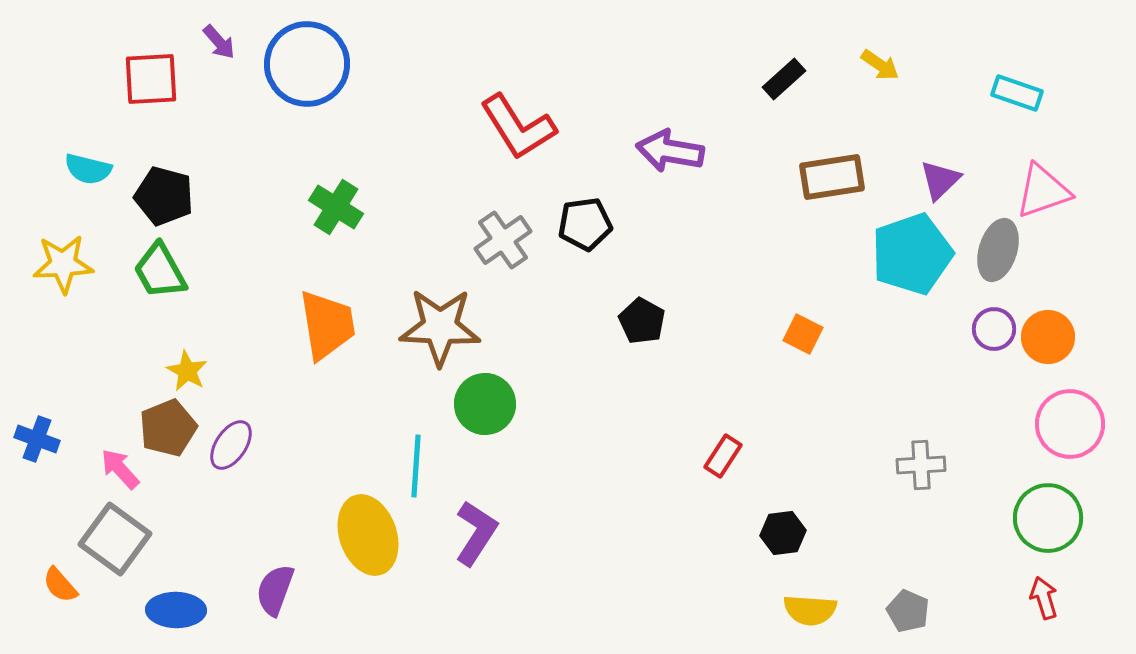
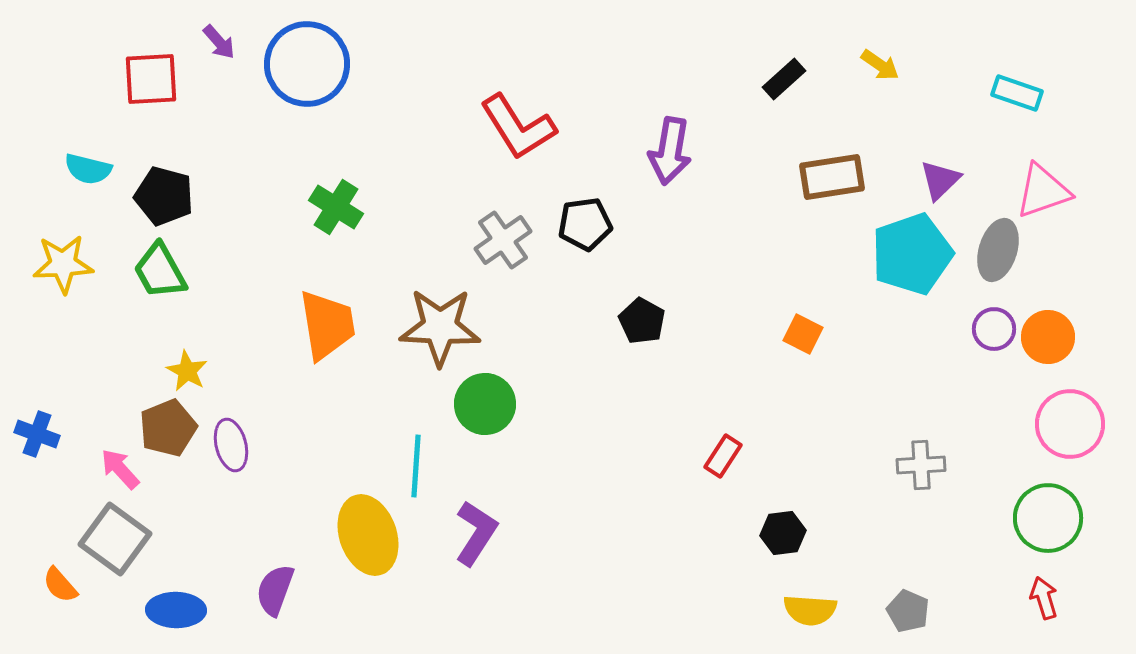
purple arrow at (670, 151): rotated 90 degrees counterclockwise
blue cross at (37, 439): moved 5 px up
purple ellipse at (231, 445): rotated 48 degrees counterclockwise
